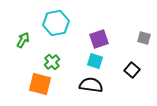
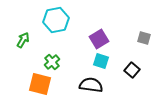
cyan hexagon: moved 3 px up
purple square: rotated 12 degrees counterclockwise
cyan square: moved 6 px right
